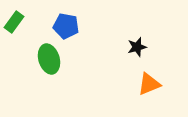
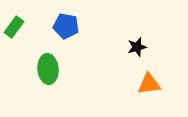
green rectangle: moved 5 px down
green ellipse: moved 1 px left, 10 px down; rotated 12 degrees clockwise
orange triangle: rotated 15 degrees clockwise
